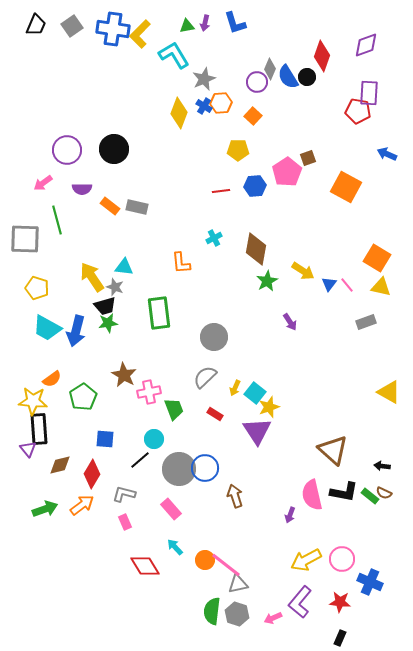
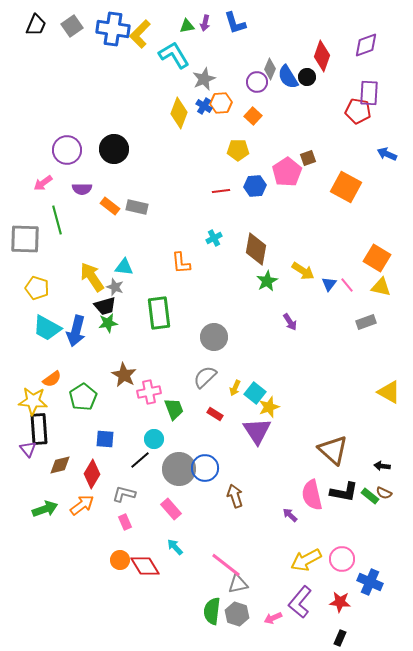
purple arrow at (290, 515): rotated 112 degrees clockwise
orange circle at (205, 560): moved 85 px left
